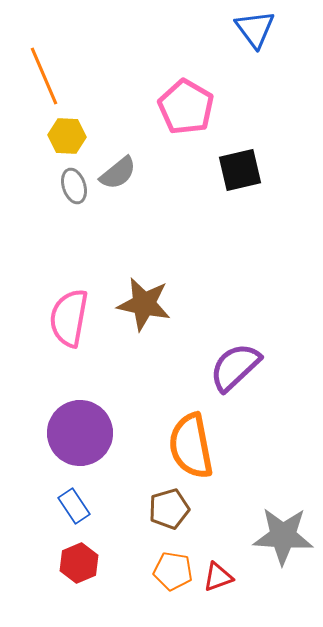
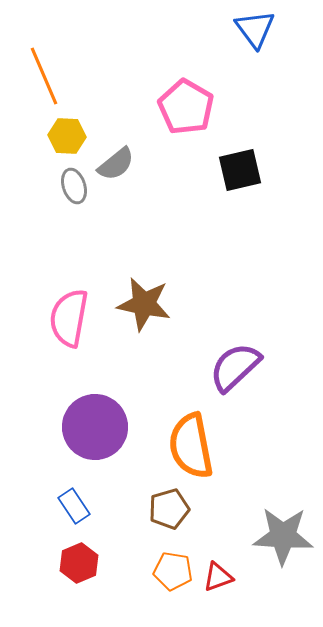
gray semicircle: moved 2 px left, 9 px up
purple circle: moved 15 px right, 6 px up
